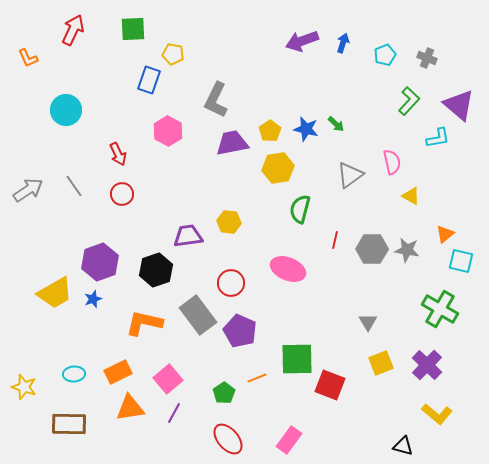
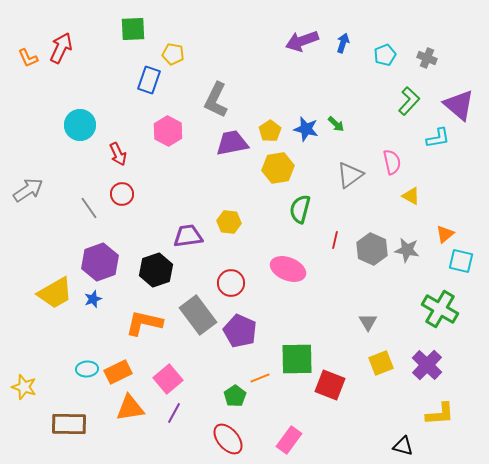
red arrow at (73, 30): moved 12 px left, 18 px down
cyan circle at (66, 110): moved 14 px right, 15 px down
gray line at (74, 186): moved 15 px right, 22 px down
gray hexagon at (372, 249): rotated 24 degrees clockwise
cyan ellipse at (74, 374): moved 13 px right, 5 px up
orange line at (257, 378): moved 3 px right
green pentagon at (224, 393): moved 11 px right, 3 px down
yellow L-shape at (437, 414): moved 3 px right; rotated 44 degrees counterclockwise
